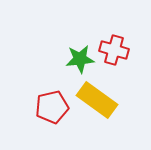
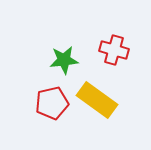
green star: moved 16 px left, 1 px down
red pentagon: moved 4 px up
